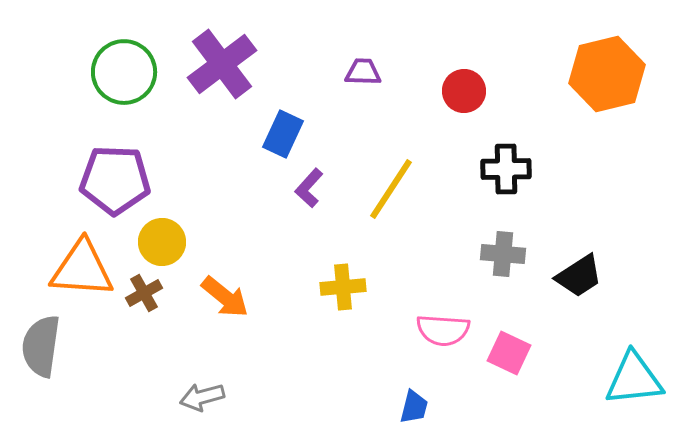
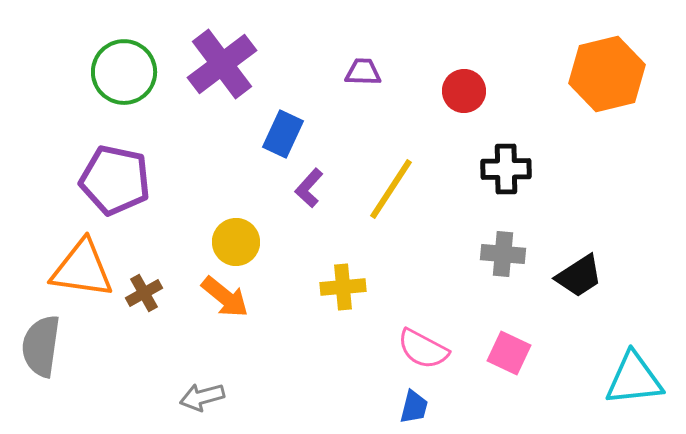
purple pentagon: rotated 10 degrees clockwise
yellow circle: moved 74 px right
orange triangle: rotated 4 degrees clockwise
pink semicircle: moved 20 px left, 19 px down; rotated 24 degrees clockwise
